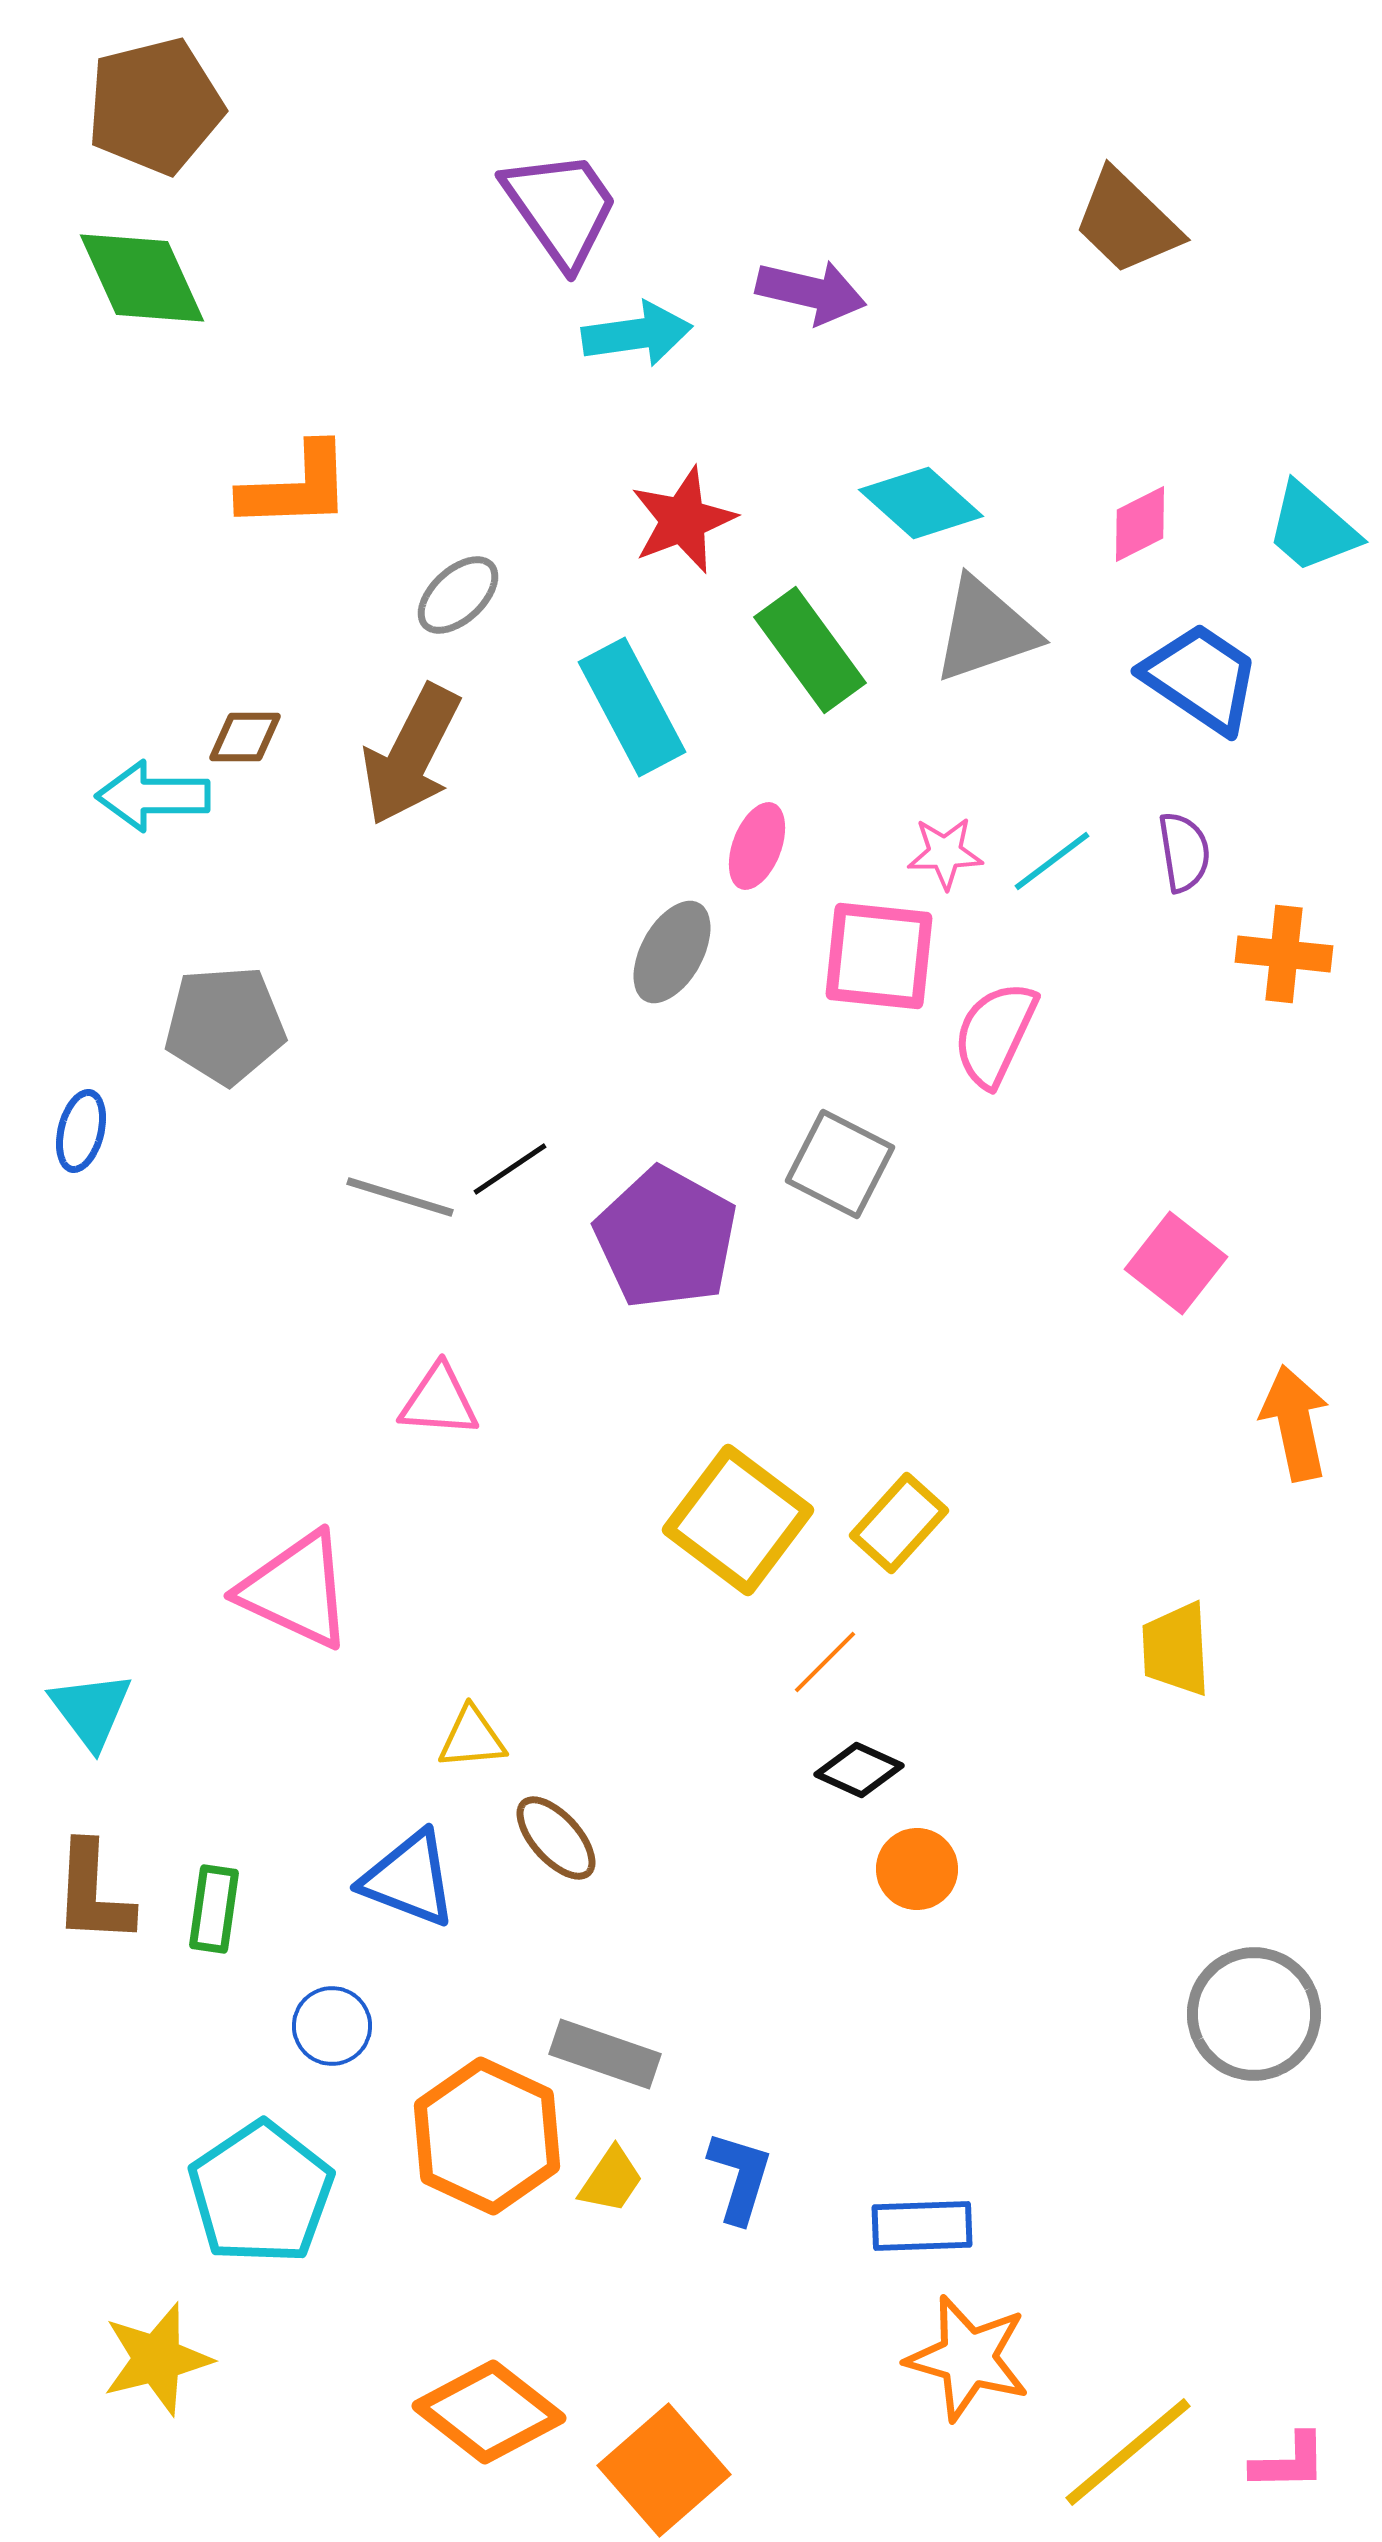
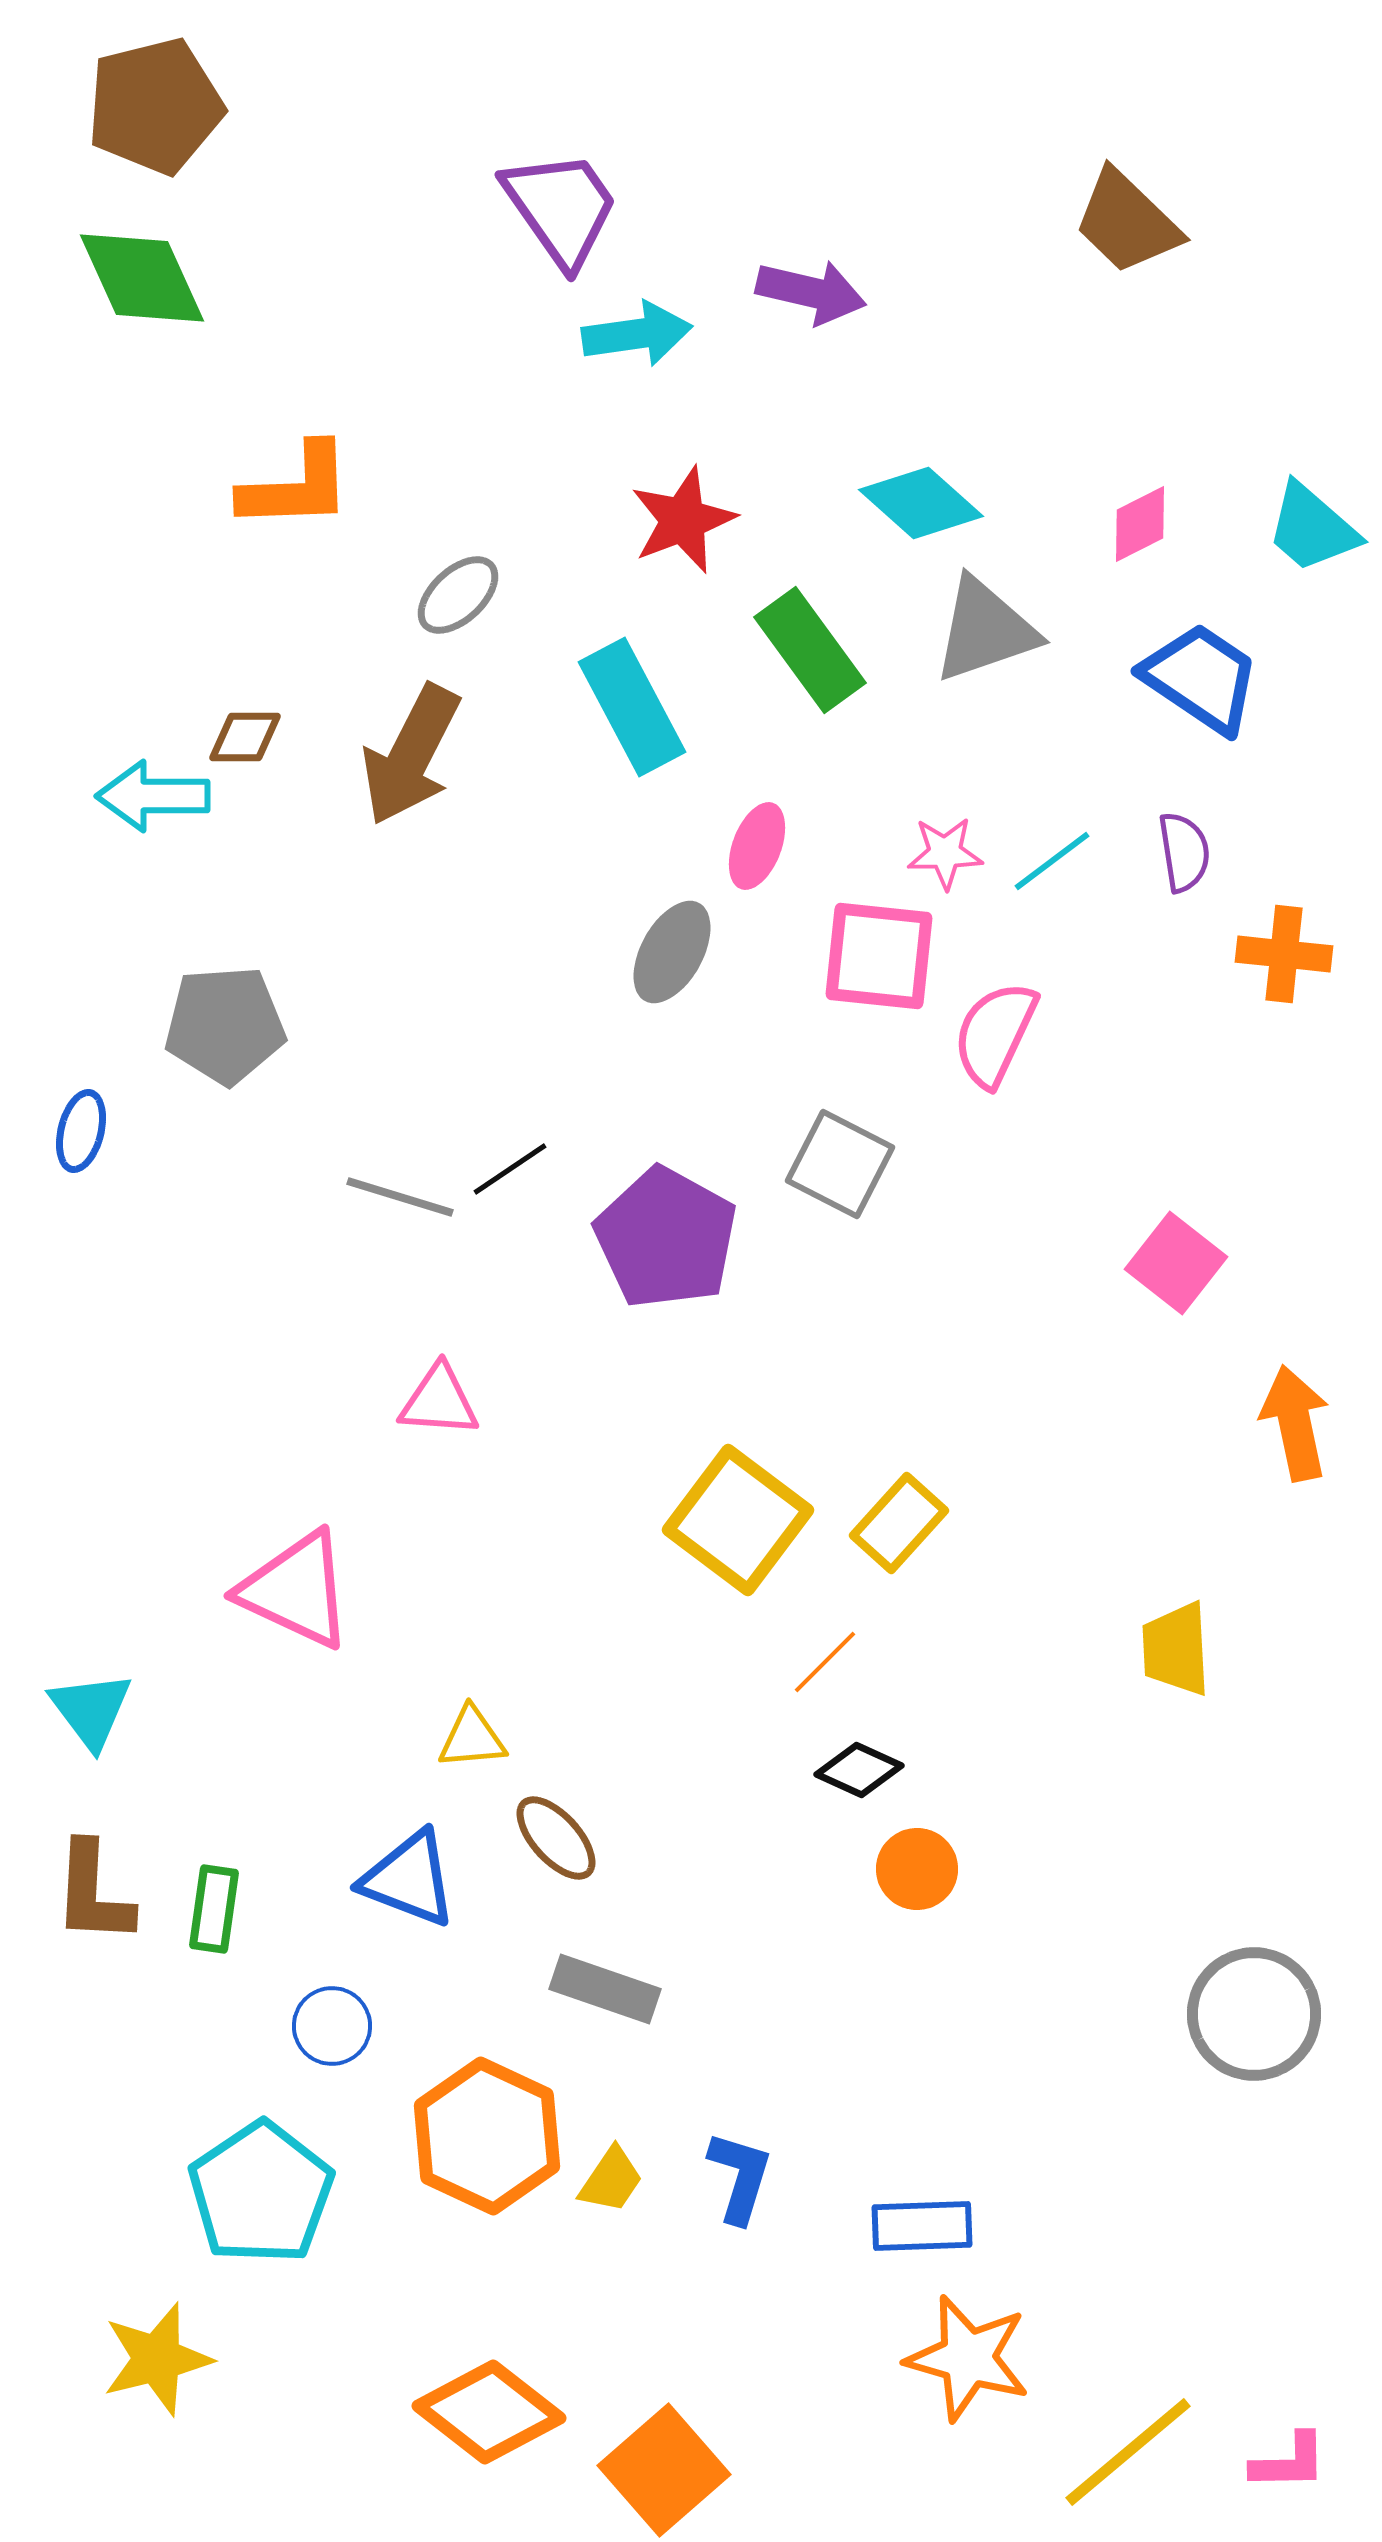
gray rectangle at (605, 2054): moved 65 px up
